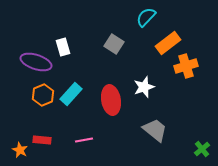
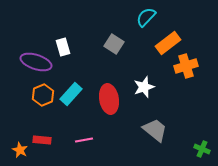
red ellipse: moved 2 px left, 1 px up
green cross: rotated 28 degrees counterclockwise
